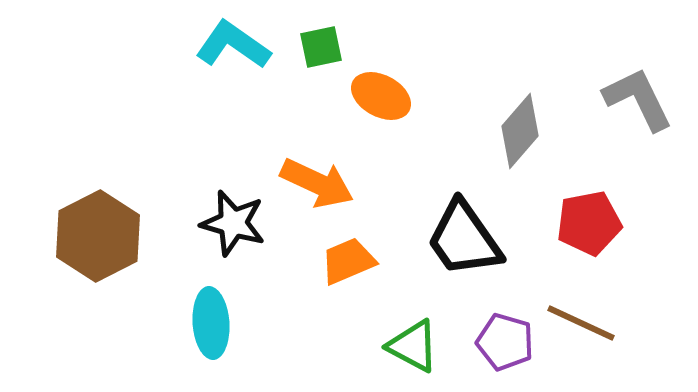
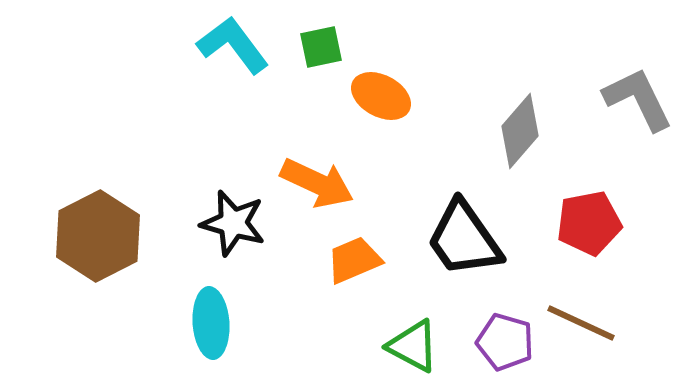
cyan L-shape: rotated 18 degrees clockwise
orange trapezoid: moved 6 px right, 1 px up
